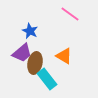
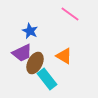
purple trapezoid: rotated 15 degrees clockwise
brown ellipse: rotated 15 degrees clockwise
